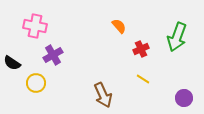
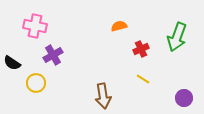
orange semicircle: rotated 63 degrees counterclockwise
brown arrow: moved 1 px down; rotated 15 degrees clockwise
